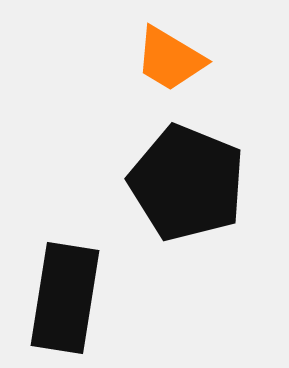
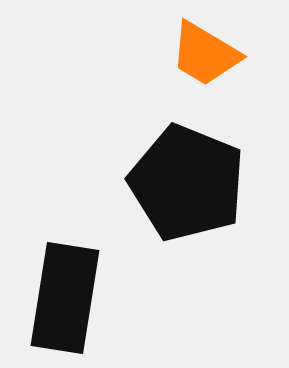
orange trapezoid: moved 35 px right, 5 px up
